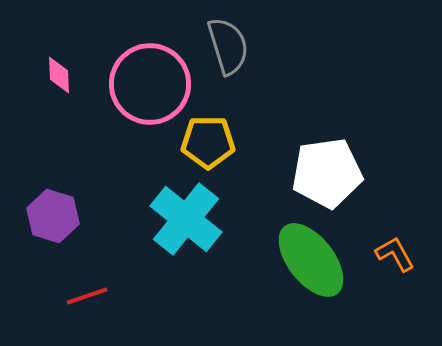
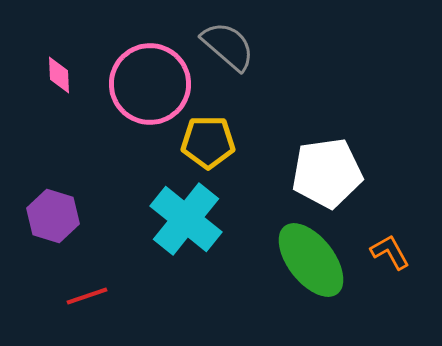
gray semicircle: rotated 32 degrees counterclockwise
orange L-shape: moved 5 px left, 2 px up
